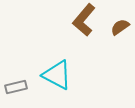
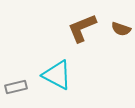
brown L-shape: moved 2 px left, 8 px down; rotated 28 degrees clockwise
brown semicircle: moved 1 px right, 2 px down; rotated 126 degrees counterclockwise
